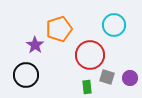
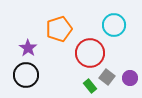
purple star: moved 7 px left, 3 px down
red circle: moved 2 px up
gray square: rotated 21 degrees clockwise
green rectangle: moved 3 px right, 1 px up; rotated 32 degrees counterclockwise
